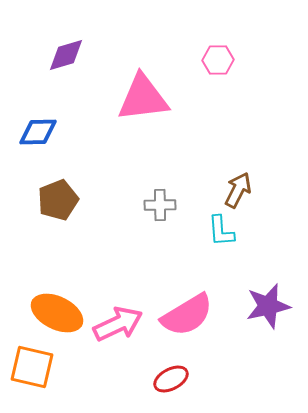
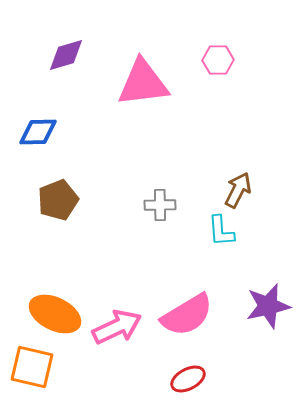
pink triangle: moved 15 px up
orange ellipse: moved 2 px left, 1 px down
pink arrow: moved 1 px left, 3 px down
red ellipse: moved 17 px right
